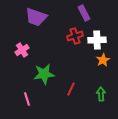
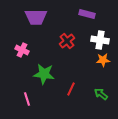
purple rectangle: moved 3 px right, 1 px down; rotated 49 degrees counterclockwise
purple trapezoid: rotated 20 degrees counterclockwise
red cross: moved 8 px left, 5 px down; rotated 21 degrees counterclockwise
white cross: moved 3 px right; rotated 12 degrees clockwise
pink cross: rotated 32 degrees counterclockwise
orange star: rotated 24 degrees clockwise
green star: rotated 15 degrees clockwise
green arrow: rotated 48 degrees counterclockwise
